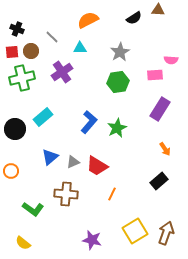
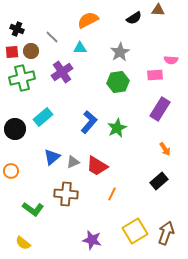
blue triangle: moved 2 px right
